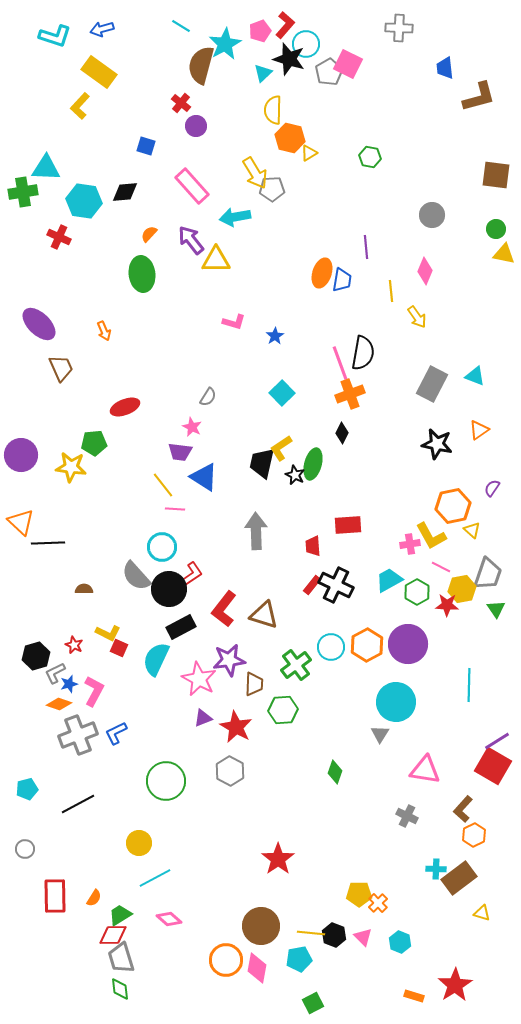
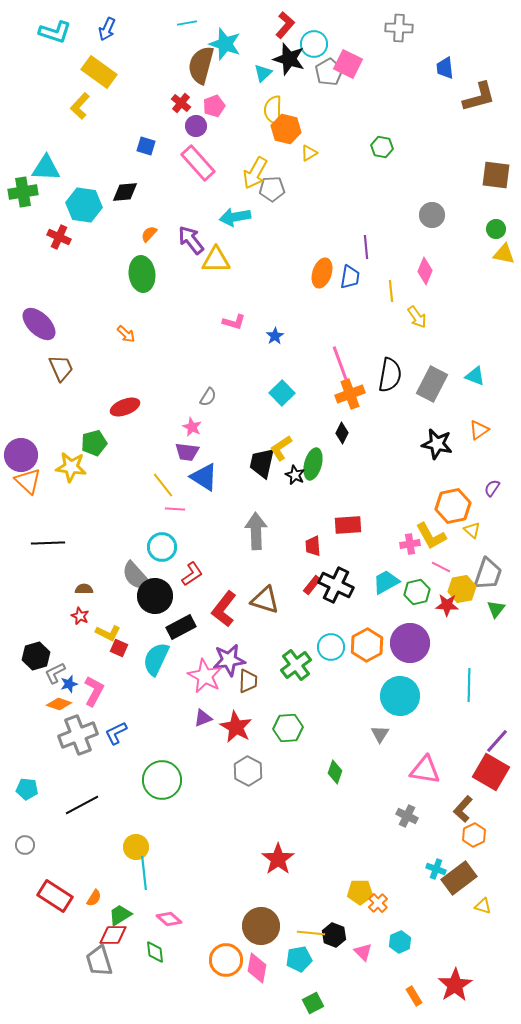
cyan line at (181, 26): moved 6 px right, 3 px up; rotated 42 degrees counterclockwise
blue arrow at (102, 29): moved 5 px right; rotated 50 degrees counterclockwise
pink pentagon at (260, 31): moved 46 px left, 75 px down
cyan L-shape at (55, 36): moved 4 px up
cyan star at (225, 44): rotated 24 degrees counterclockwise
cyan circle at (306, 44): moved 8 px right
orange hexagon at (290, 138): moved 4 px left, 9 px up
green hexagon at (370, 157): moved 12 px right, 10 px up
yellow arrow at (255, 173): rotated 60 degrees clockwise
pink rectangle at (192, 186): moved 6 px right, 23 px up
cyan hexagon at (84, 201): moved 4 px down
blue trapezoid at (342, 280): moved 8 px right, 3 px up
orange arrow at (104, 331): moved 22 px right, 3 px down; rotated 24 degrees counterclockwise
black semicircle at (363, 353): moved 27 px right, 22 px down
green pentagon at (94, 443): rotated 10 degrees counterclockwise
purple trapezoid at (180, 452): moved 7 px right
orange triangle at (21, 522): moved 7 px right, 41 px up
cyan trapezoid at (389, 580): moved 3 px left, 2 px down
black circle at (169, 589): moved 14 px left, 7 px down
green hexagon at (417, 592): rotated 15 degrees clockwise
green triangle at (496, 609): rotated 12 degrees clockwise
brown triangle at (264, 615): moved 1 px right, 15 px up
purple circle at (408, 644): moved 2 px right, 1 px up
red star at (74, 645): moved 6 px right, 29 px up
pink star at (199, 679): moved 6 px right, 3 px up
brown trapezoid at (254, 684): moved 6 px left, 3 px up
cyan circle at (396, 702): moved 4 px right, 6 px up
green hexagon at (283, 710): moved 5 px right, 18 px down
purple line at (497, 741): rotated 16 degrees counterclockwise
red square at (493, 766): moved 2 px left, 6 px down
gray hexagon at (230, 771): moved 18 px right
green circle at (166, 781): moved 4 px left, 1 px up
cyan pentagon at (27, 789): rotated 20 degrees clockwise
black line at (78, 804): moved 4 px right, 1 px down
yellow circle at (139, 843): moved 3 px left, 4 px down
gray circle at (25, 849): moved 4 px up
cyan cross at (436, 869): rotated 18 degrees clockwise
cyan line at (155, 878): moved 11 px left, 5 px up; rotated 68 degrees counterclockwise
yellow pentagon at (359, 894): moved 1 px right, 2 px up
red rectangle at (55, 896): rotated 56 degrees counterclockwise
yellow triangle at (482, 913): moved 1 px right, 7 px up
pink triangle at (363, 937): moved 15 px down
cyan hexagon at (400, 942): rotated 15 degrees clockwise
gray trapezoid at (121, 958): moved 22 px left, 3 px down
green diamond at (120, 989): moved 35 px right, 37 px up
orange rectangle at (414, 996): rotated 42 degrees clockwise
